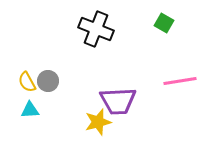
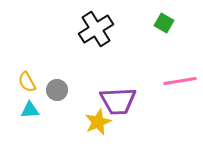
black cross: rotated 36 degrees clockwise
gray circle: moved 9 px right, 9 px down
yellow star: rotated 8 degrees counterclockwise
